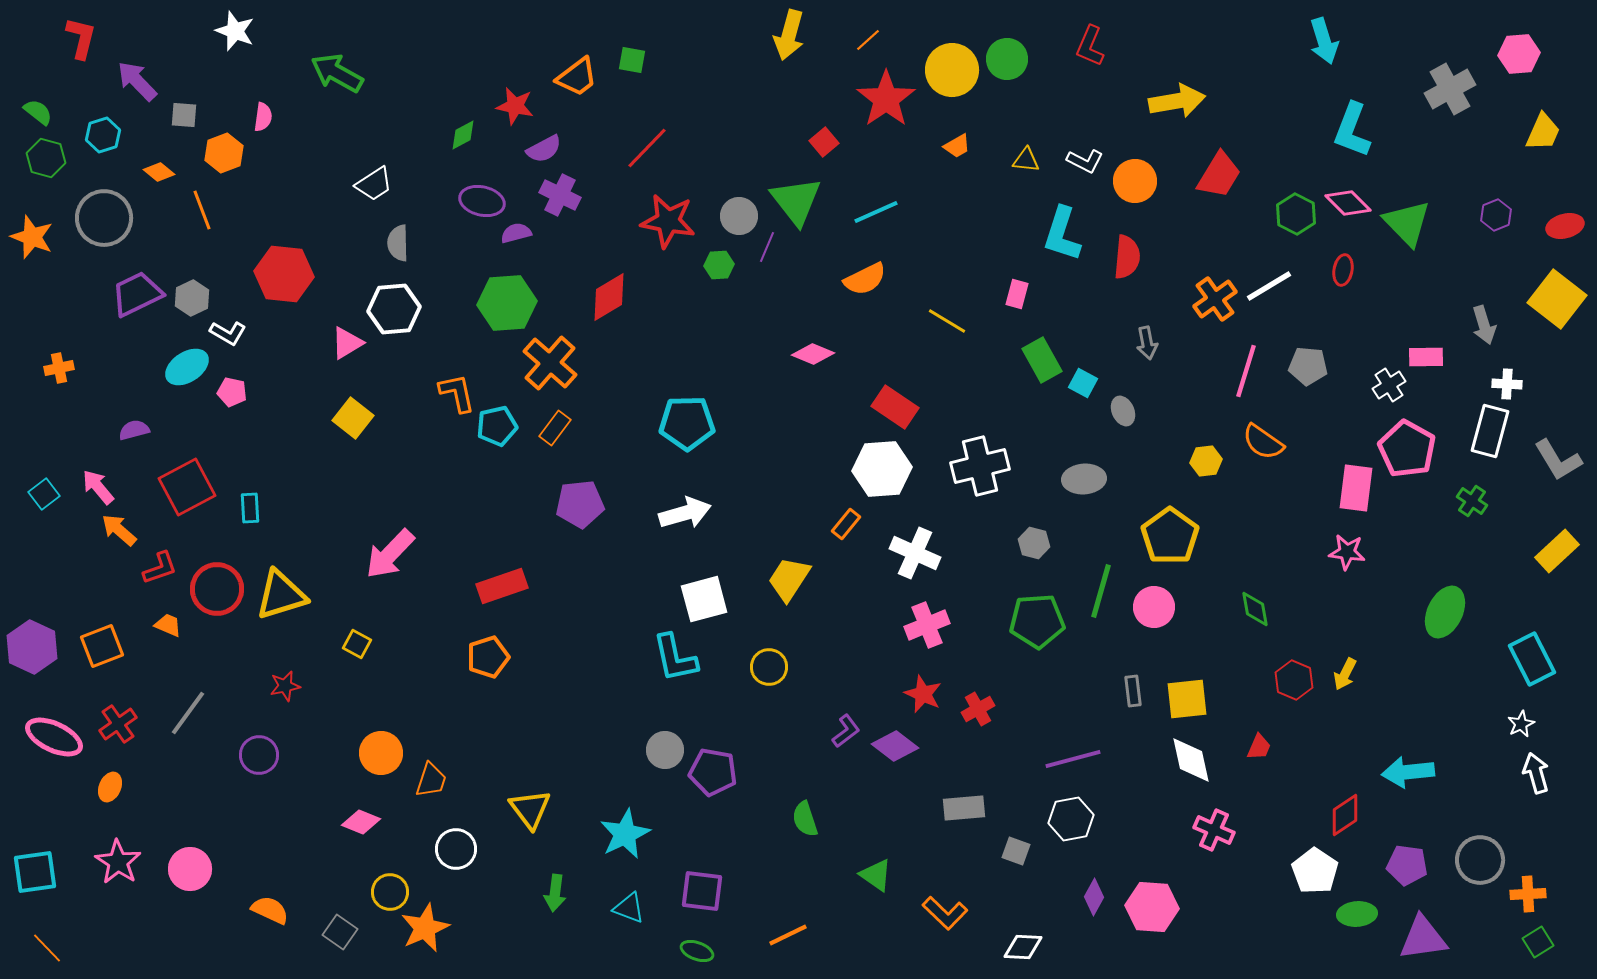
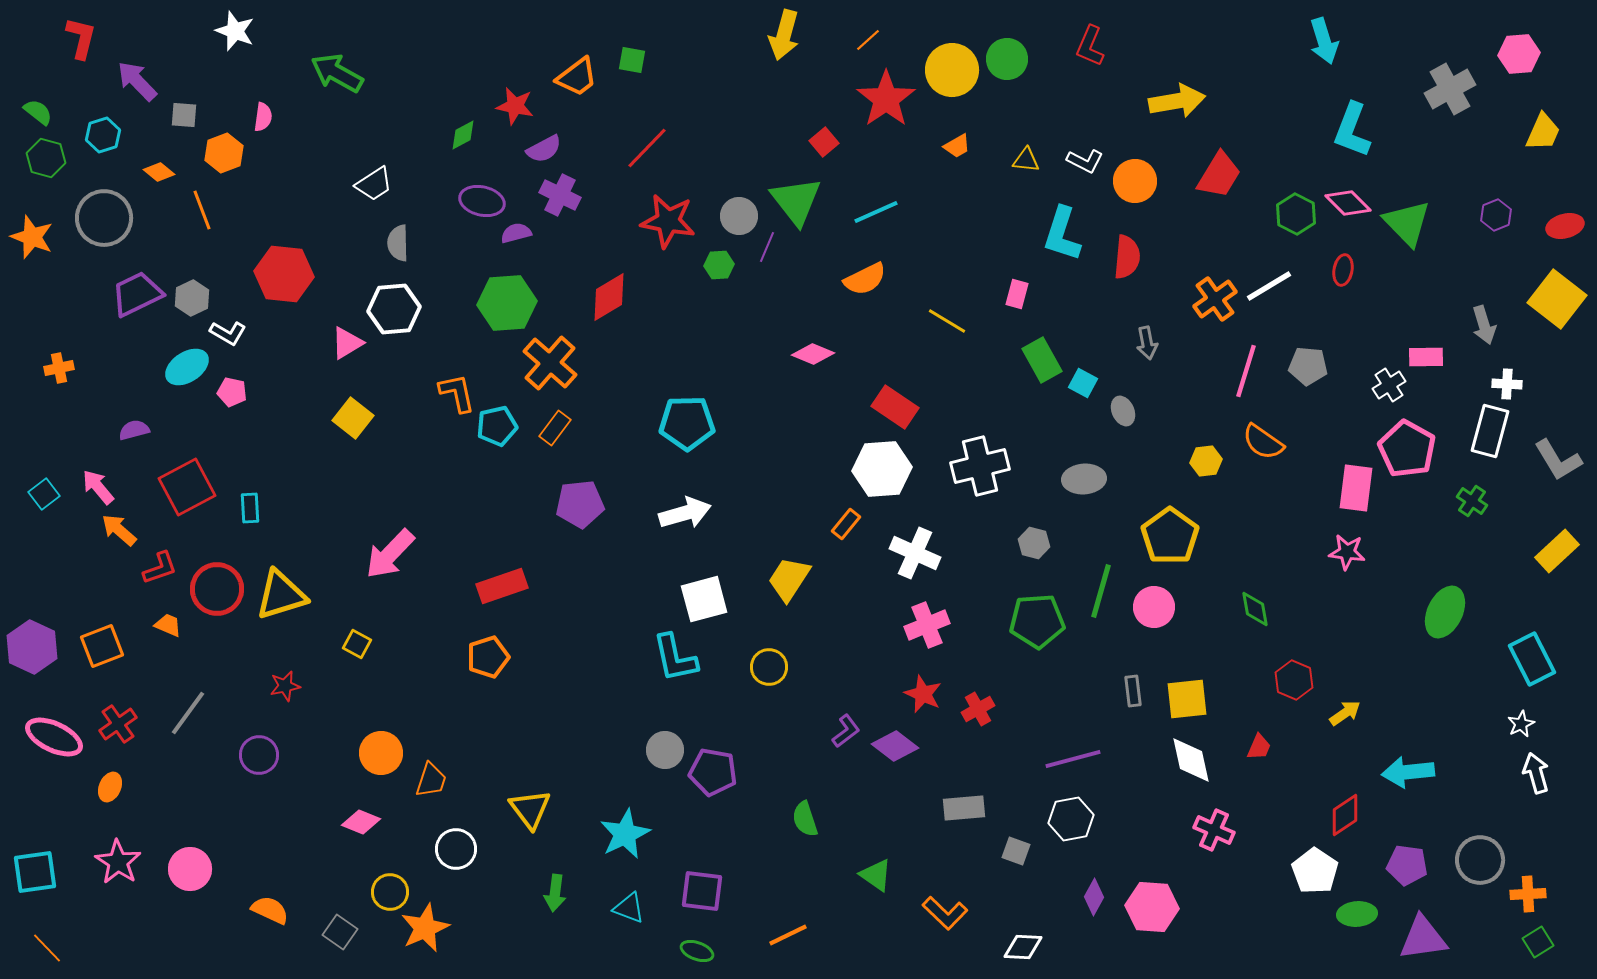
yellow arrow at (789, 35): moved 5 px left
yellow arrow at (1345, 674): moved 39 px down; rotated 152 degrees counterclockwise
